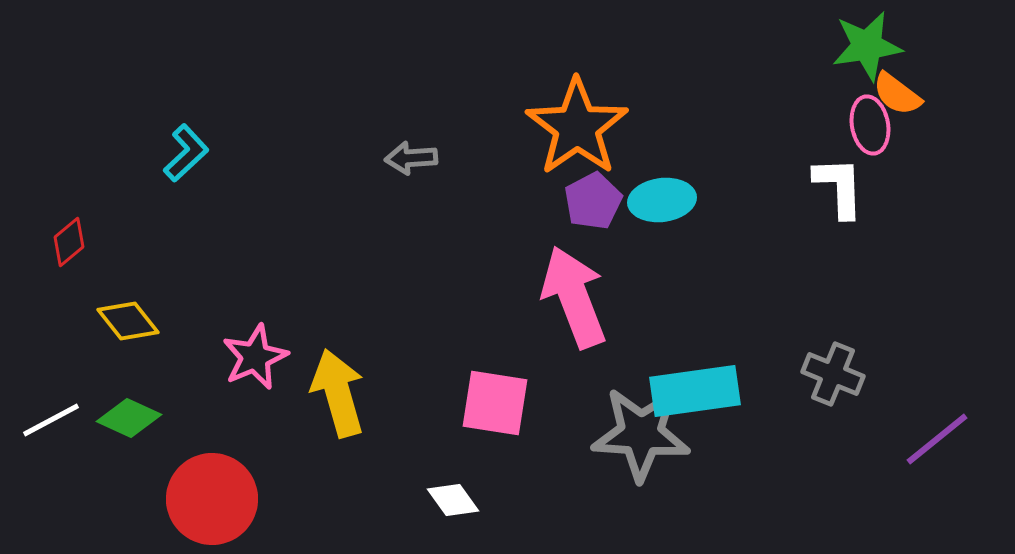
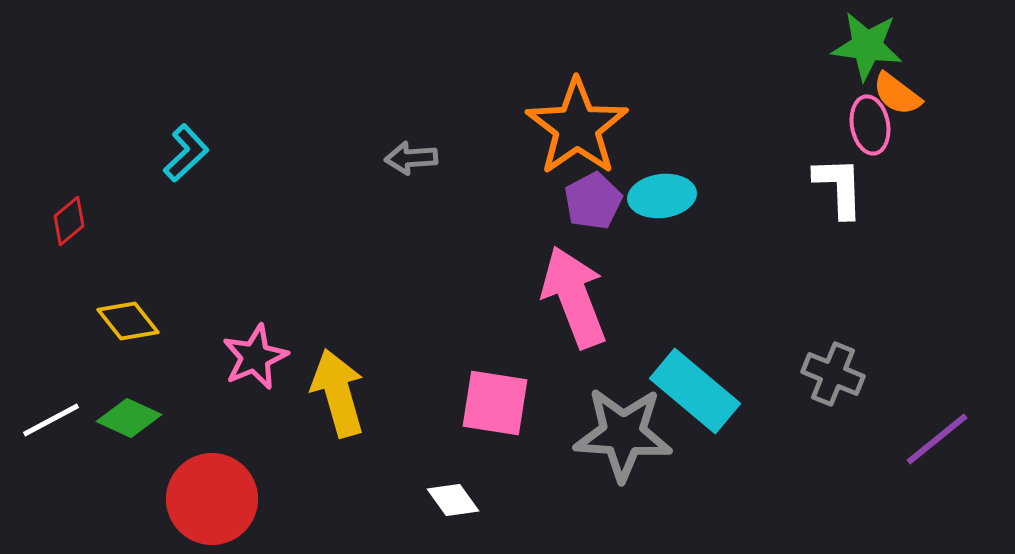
green star: rotated 16 degrees clockwise
cyan ellipse: moved 4 px up
red diamond: moved 21 px up
cyan rectangle: rotated 48 degrees clockwise
gray star: moved 18 px left
